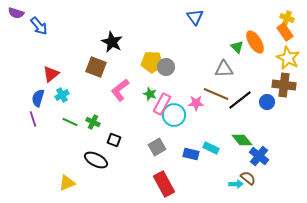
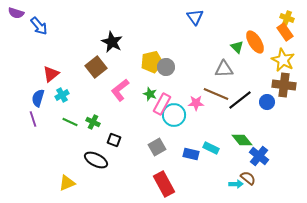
yellow star: moved 5 px left, 2 px down
yellow pentagon: rotated 15 degrees counterclockwise
brown square: rotated 30 degrees clockwise
